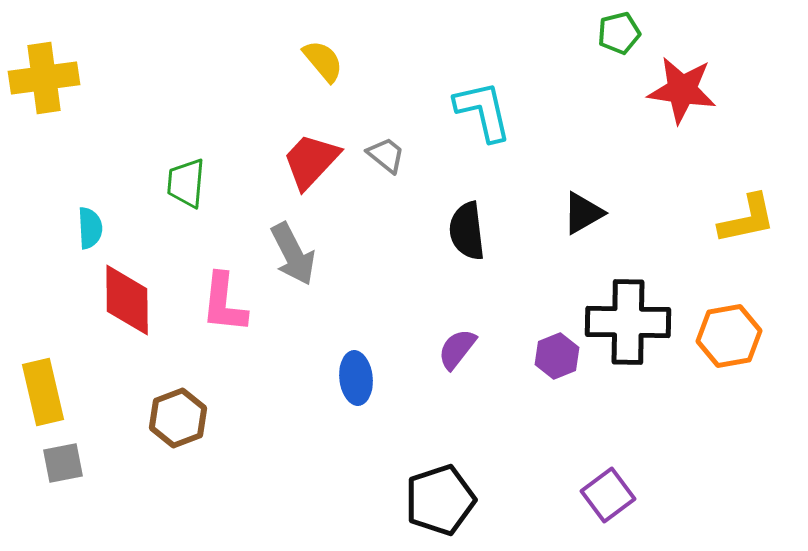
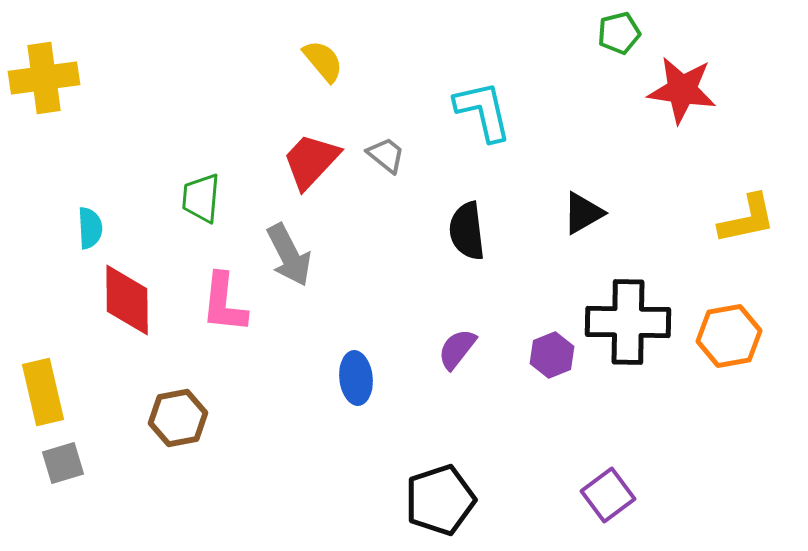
green trapezoid: moved 15 px right, 15 px down
gray arrow: moved 4 px left, 1 px down
purple hexagon: moved 5 px left, 1 px up
brown hexagon: rotated 10 degrees clockwise
gray square: rotated 6 degrees counterclockwise
